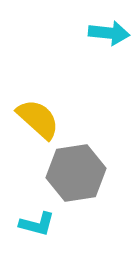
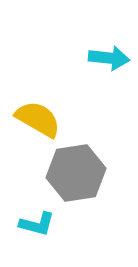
cyan arrow: moved 25 px down
yellow semicircle: rotated 12 degrees counterclockwise
